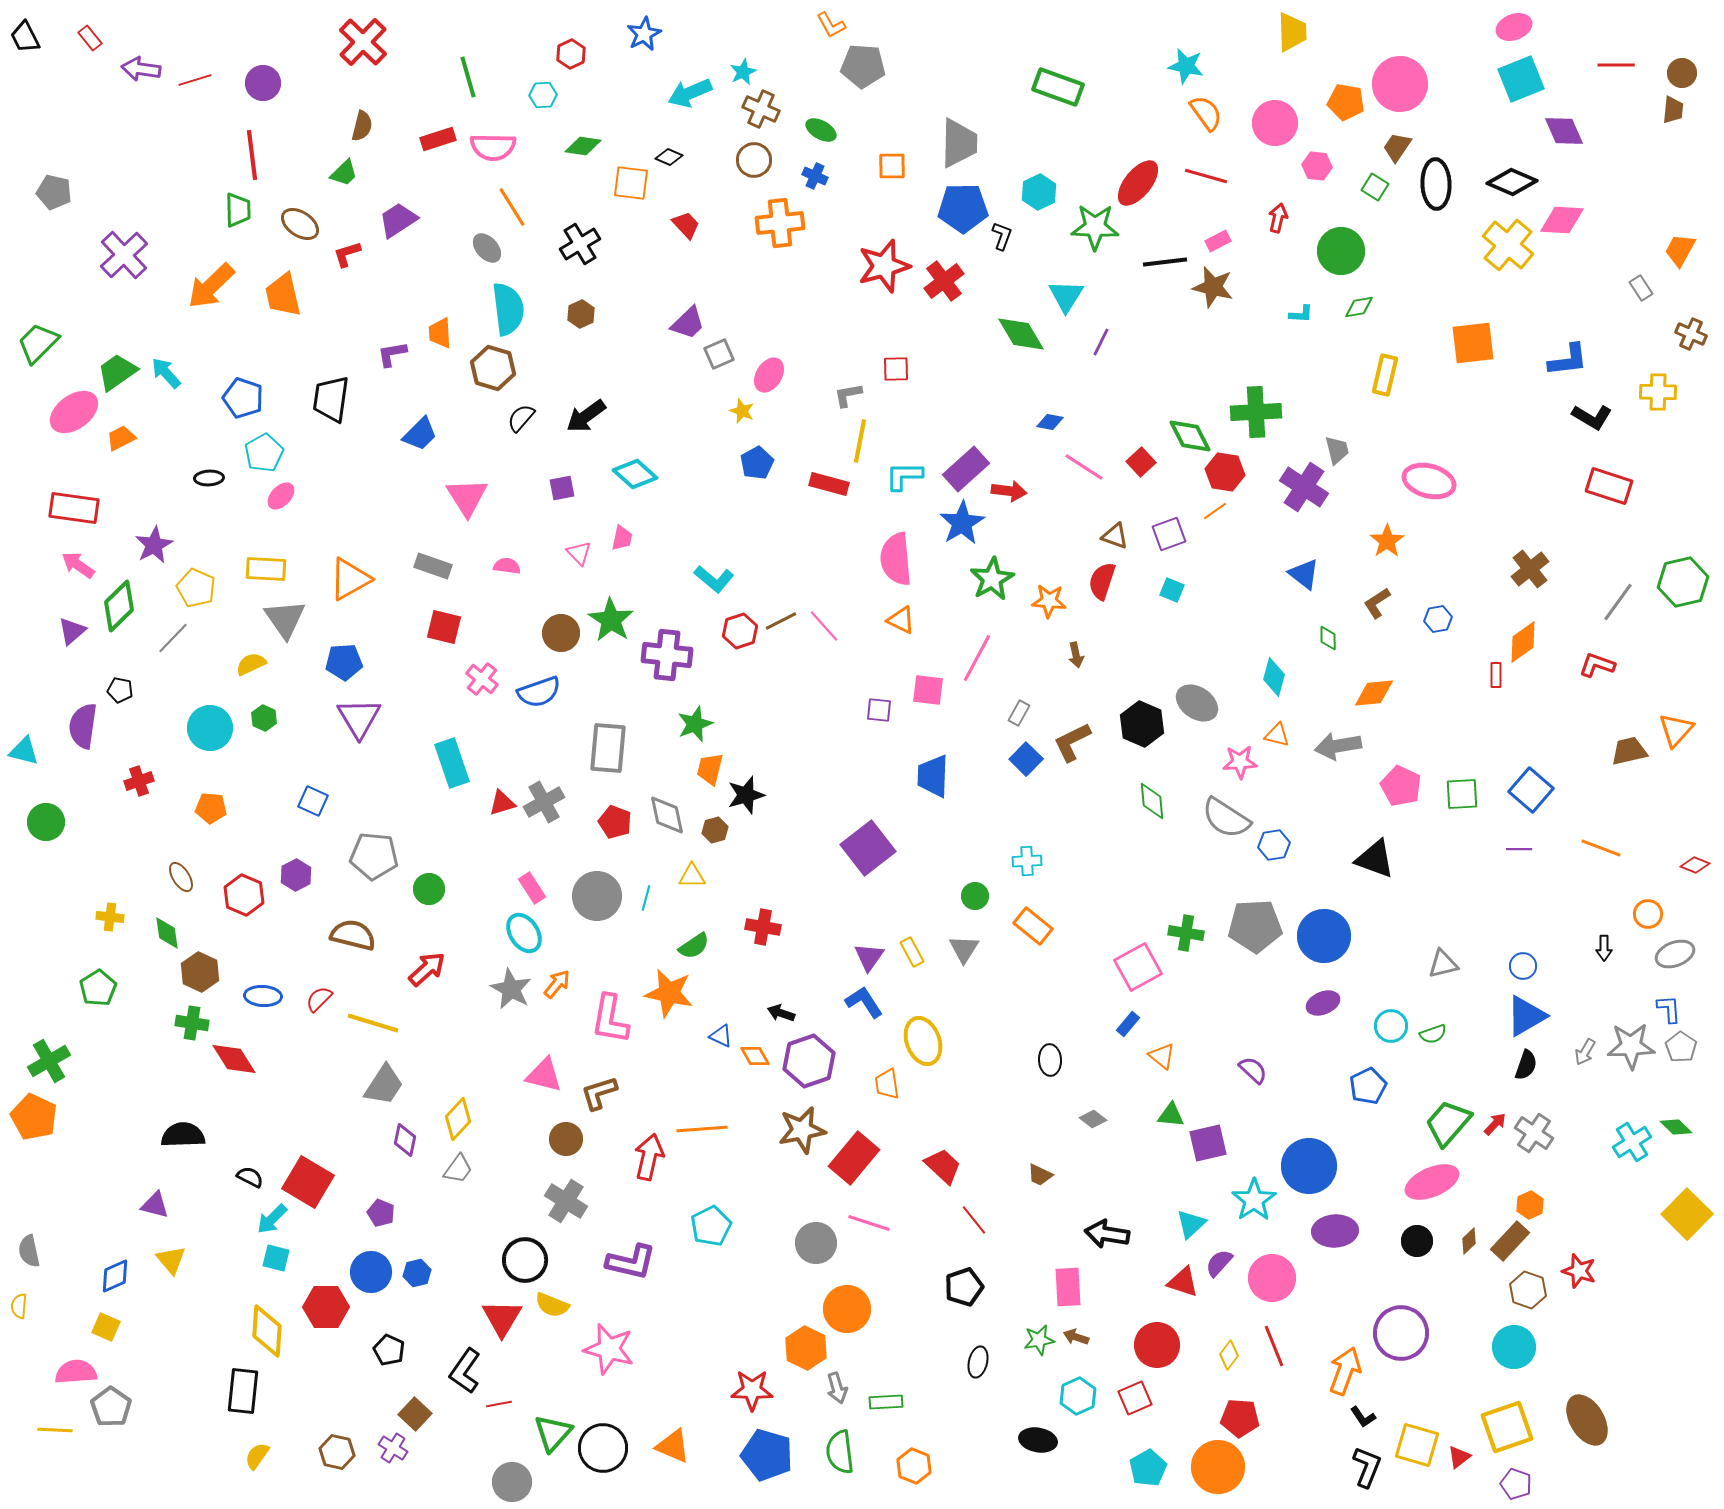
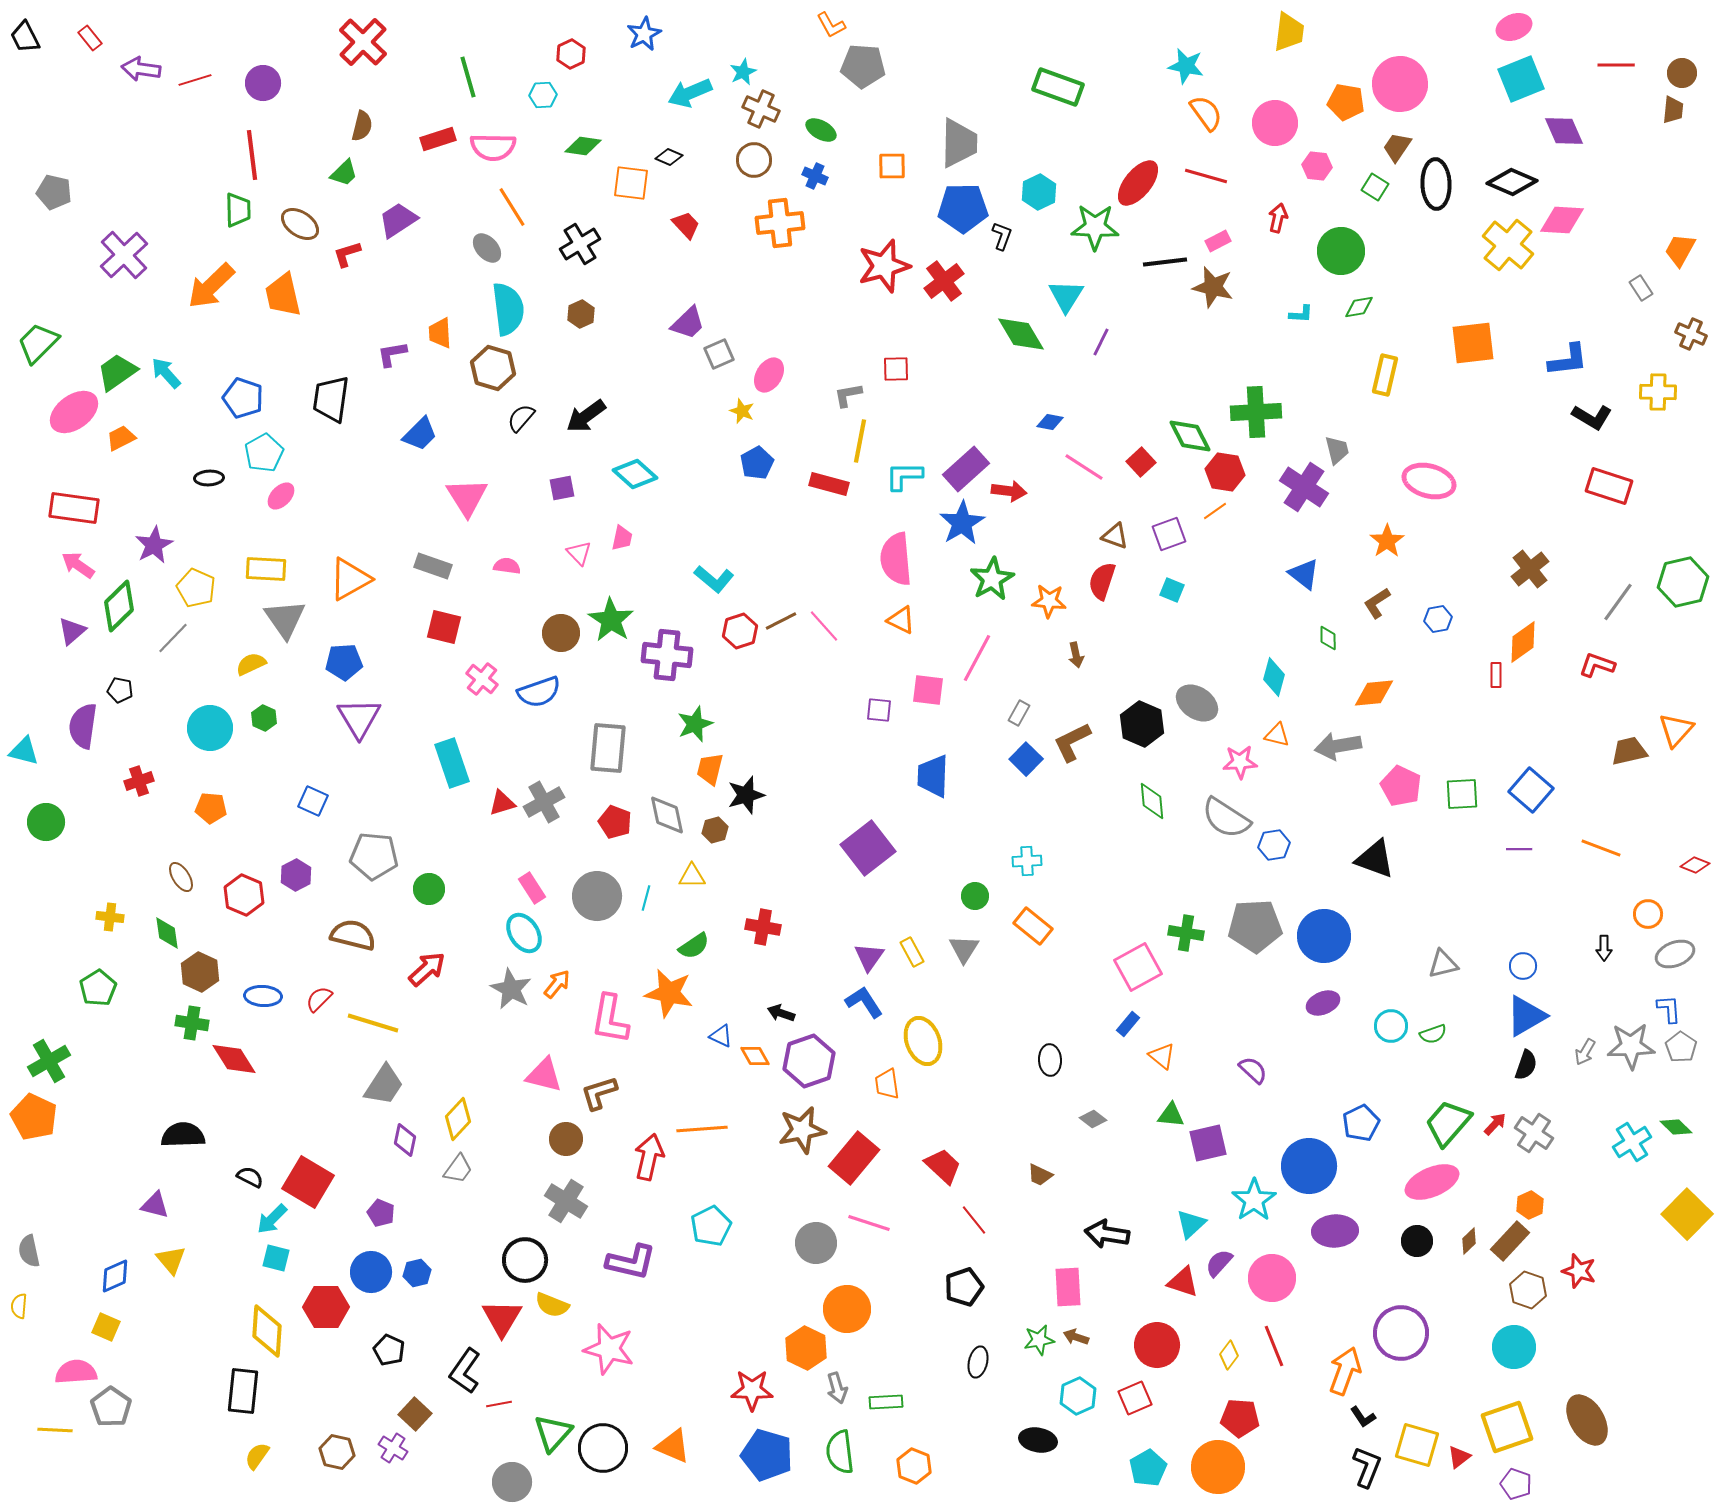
yellow trapezoid at (1292, 32): moved 3 px left; rotated 9 degrees clockwise
blue pentagon at (1368, 1086): moved 7 px left, 37 px down
